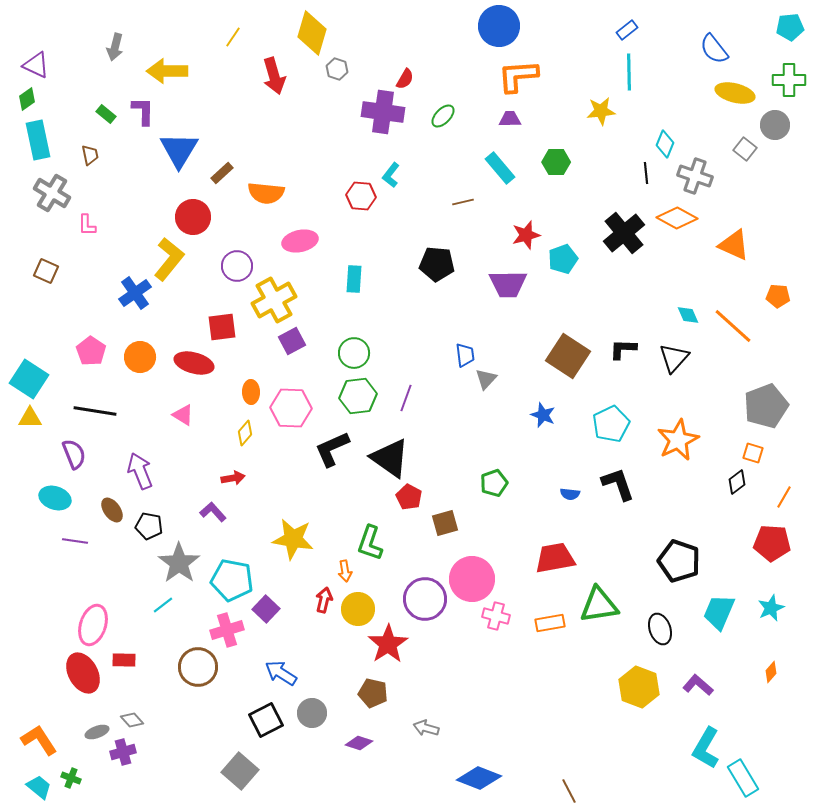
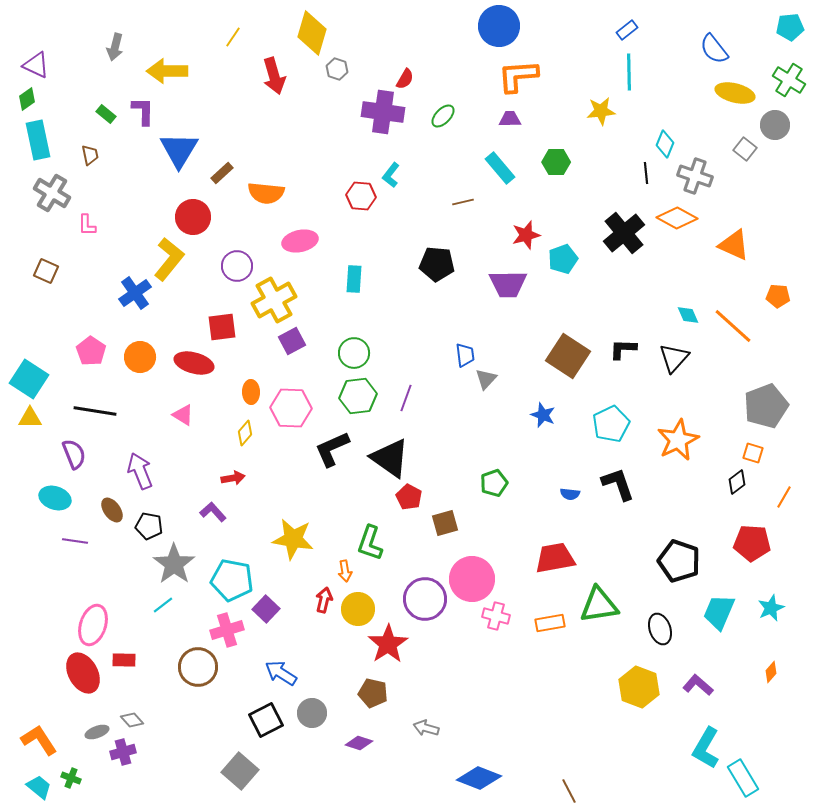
green cross at (789, 80): rotated 32 degrees clockwise
red pentagon at (772, 543): moved 20 px left
gray star at (179, 563): moved 5 px left, 1 px down
